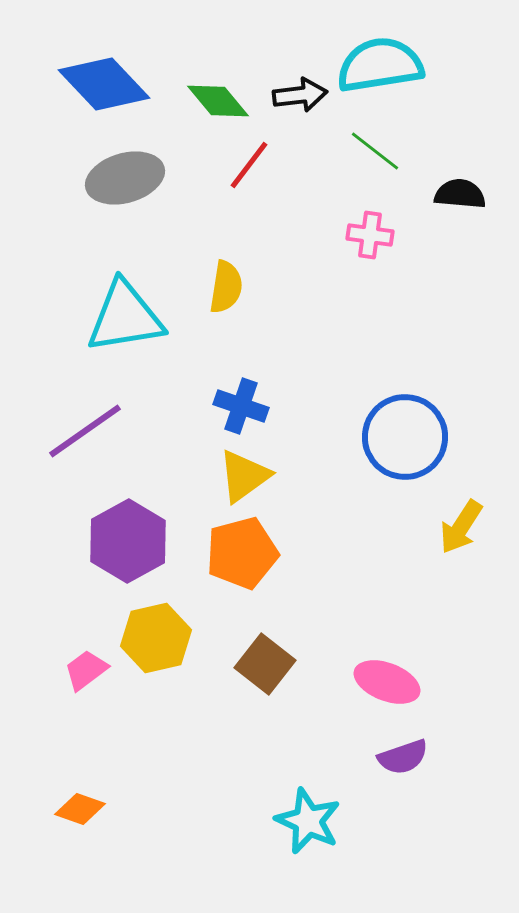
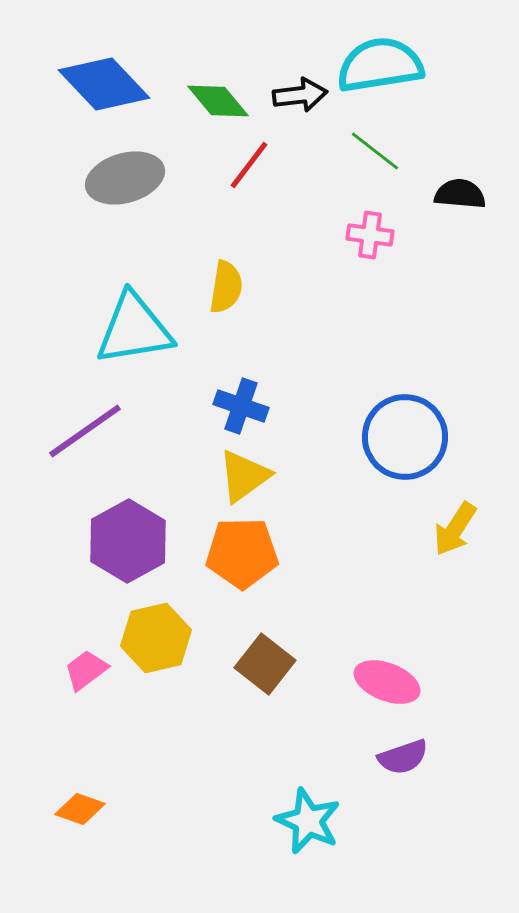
cyan triangle: moved 9 px right, 12 px down
yellow arrow: moved 6 px left, 2 px down
orange pentagon: rotated 14 degrees clockwise
